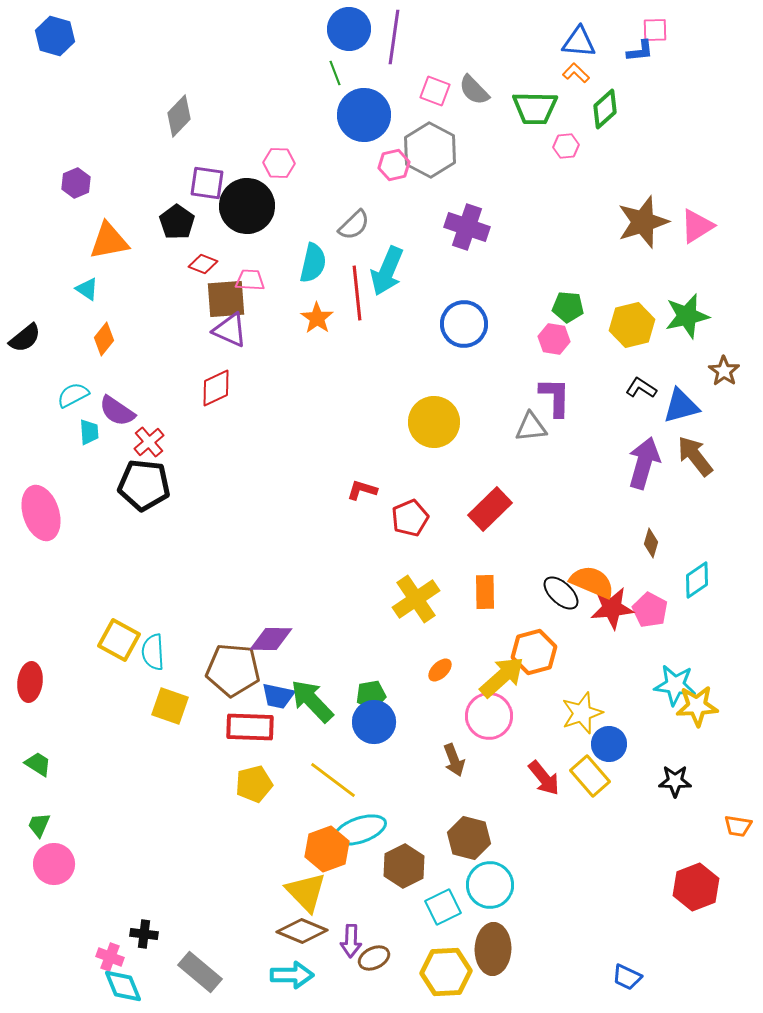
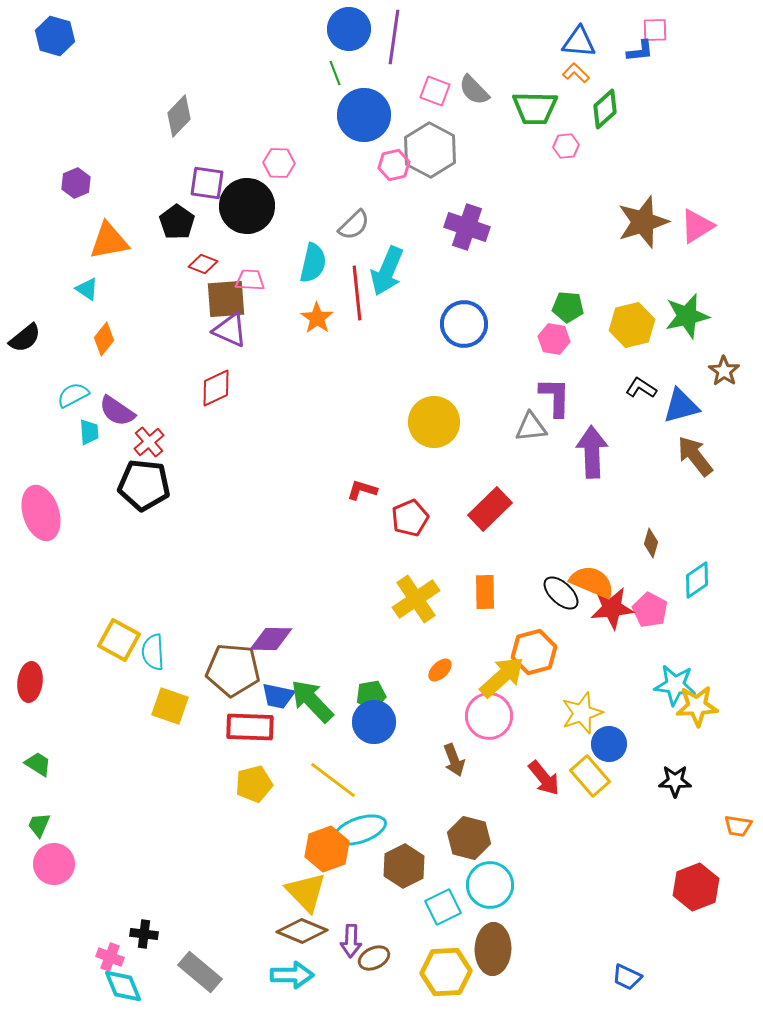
purple arrow at (644, 463): moved 52 px left, 11 px up; rotated 18 degrees counterclockwise
